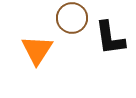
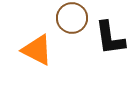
orange triangle: rotated 36 degrees counterclockwise
